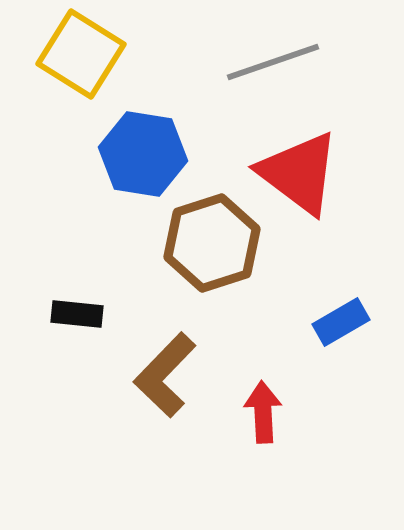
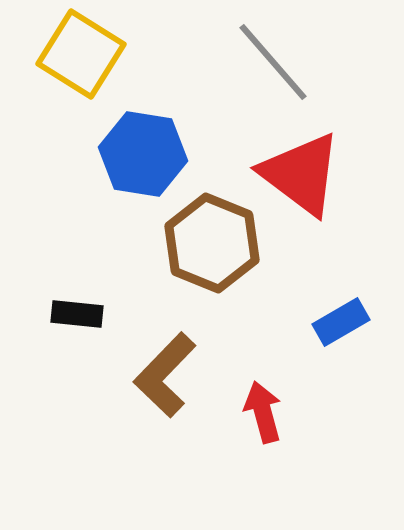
gray line: rotated 68 degrees clockwise
red triangle: moved 2 px right, 1 px down
brown hexagon: rotated 20 degrees counterclockwise
red arrow: rotated 12 degrees counterclockwise
